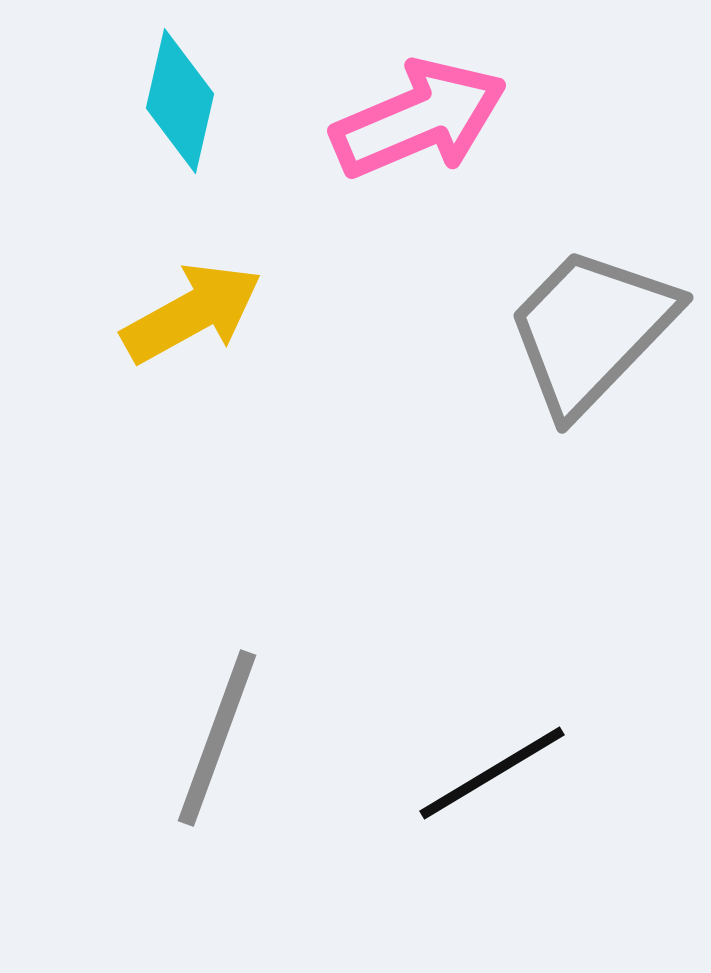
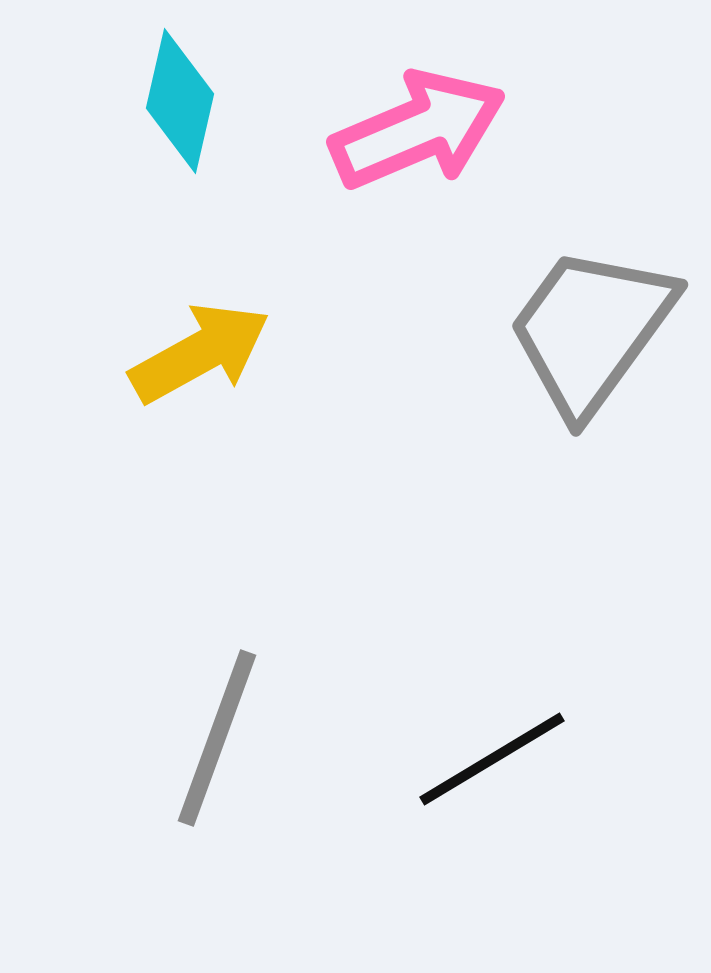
pink arrow: moved 1 px left, 11 px down
yellow arrow: moved 8 px right, 40 px down
gray trapezoid: rotated 8 degrees counterclockwise
black line: moved 14 px up
